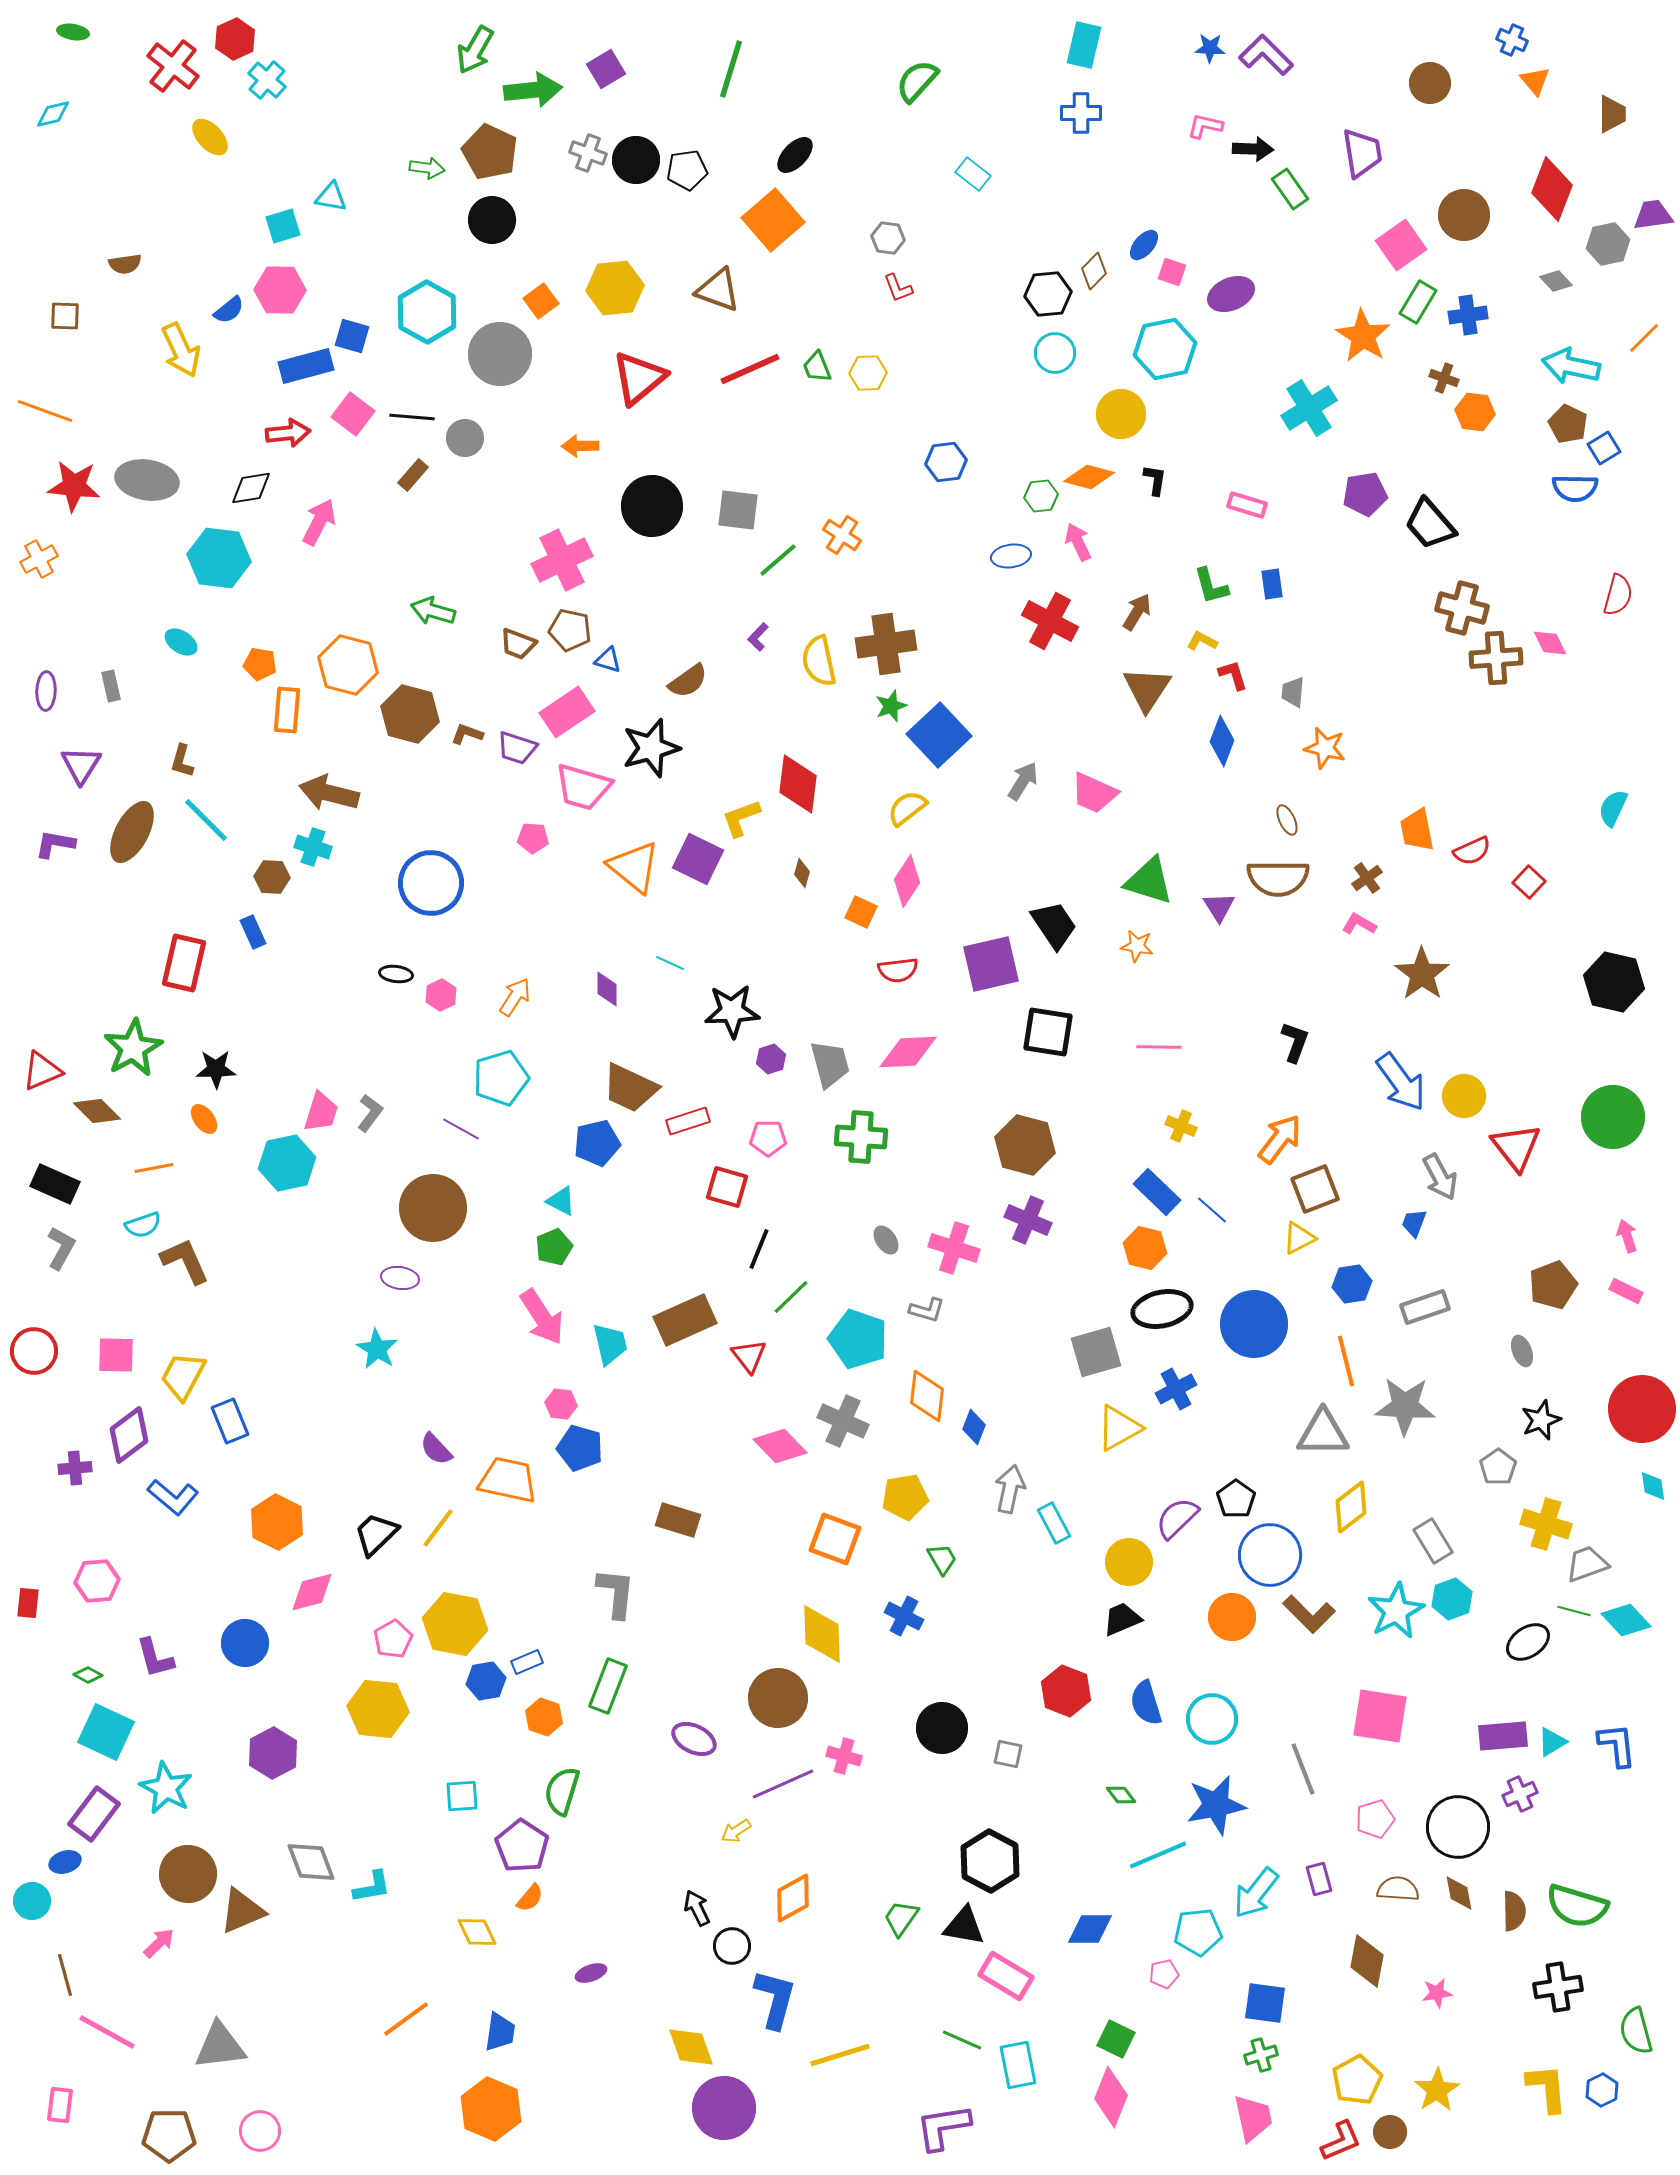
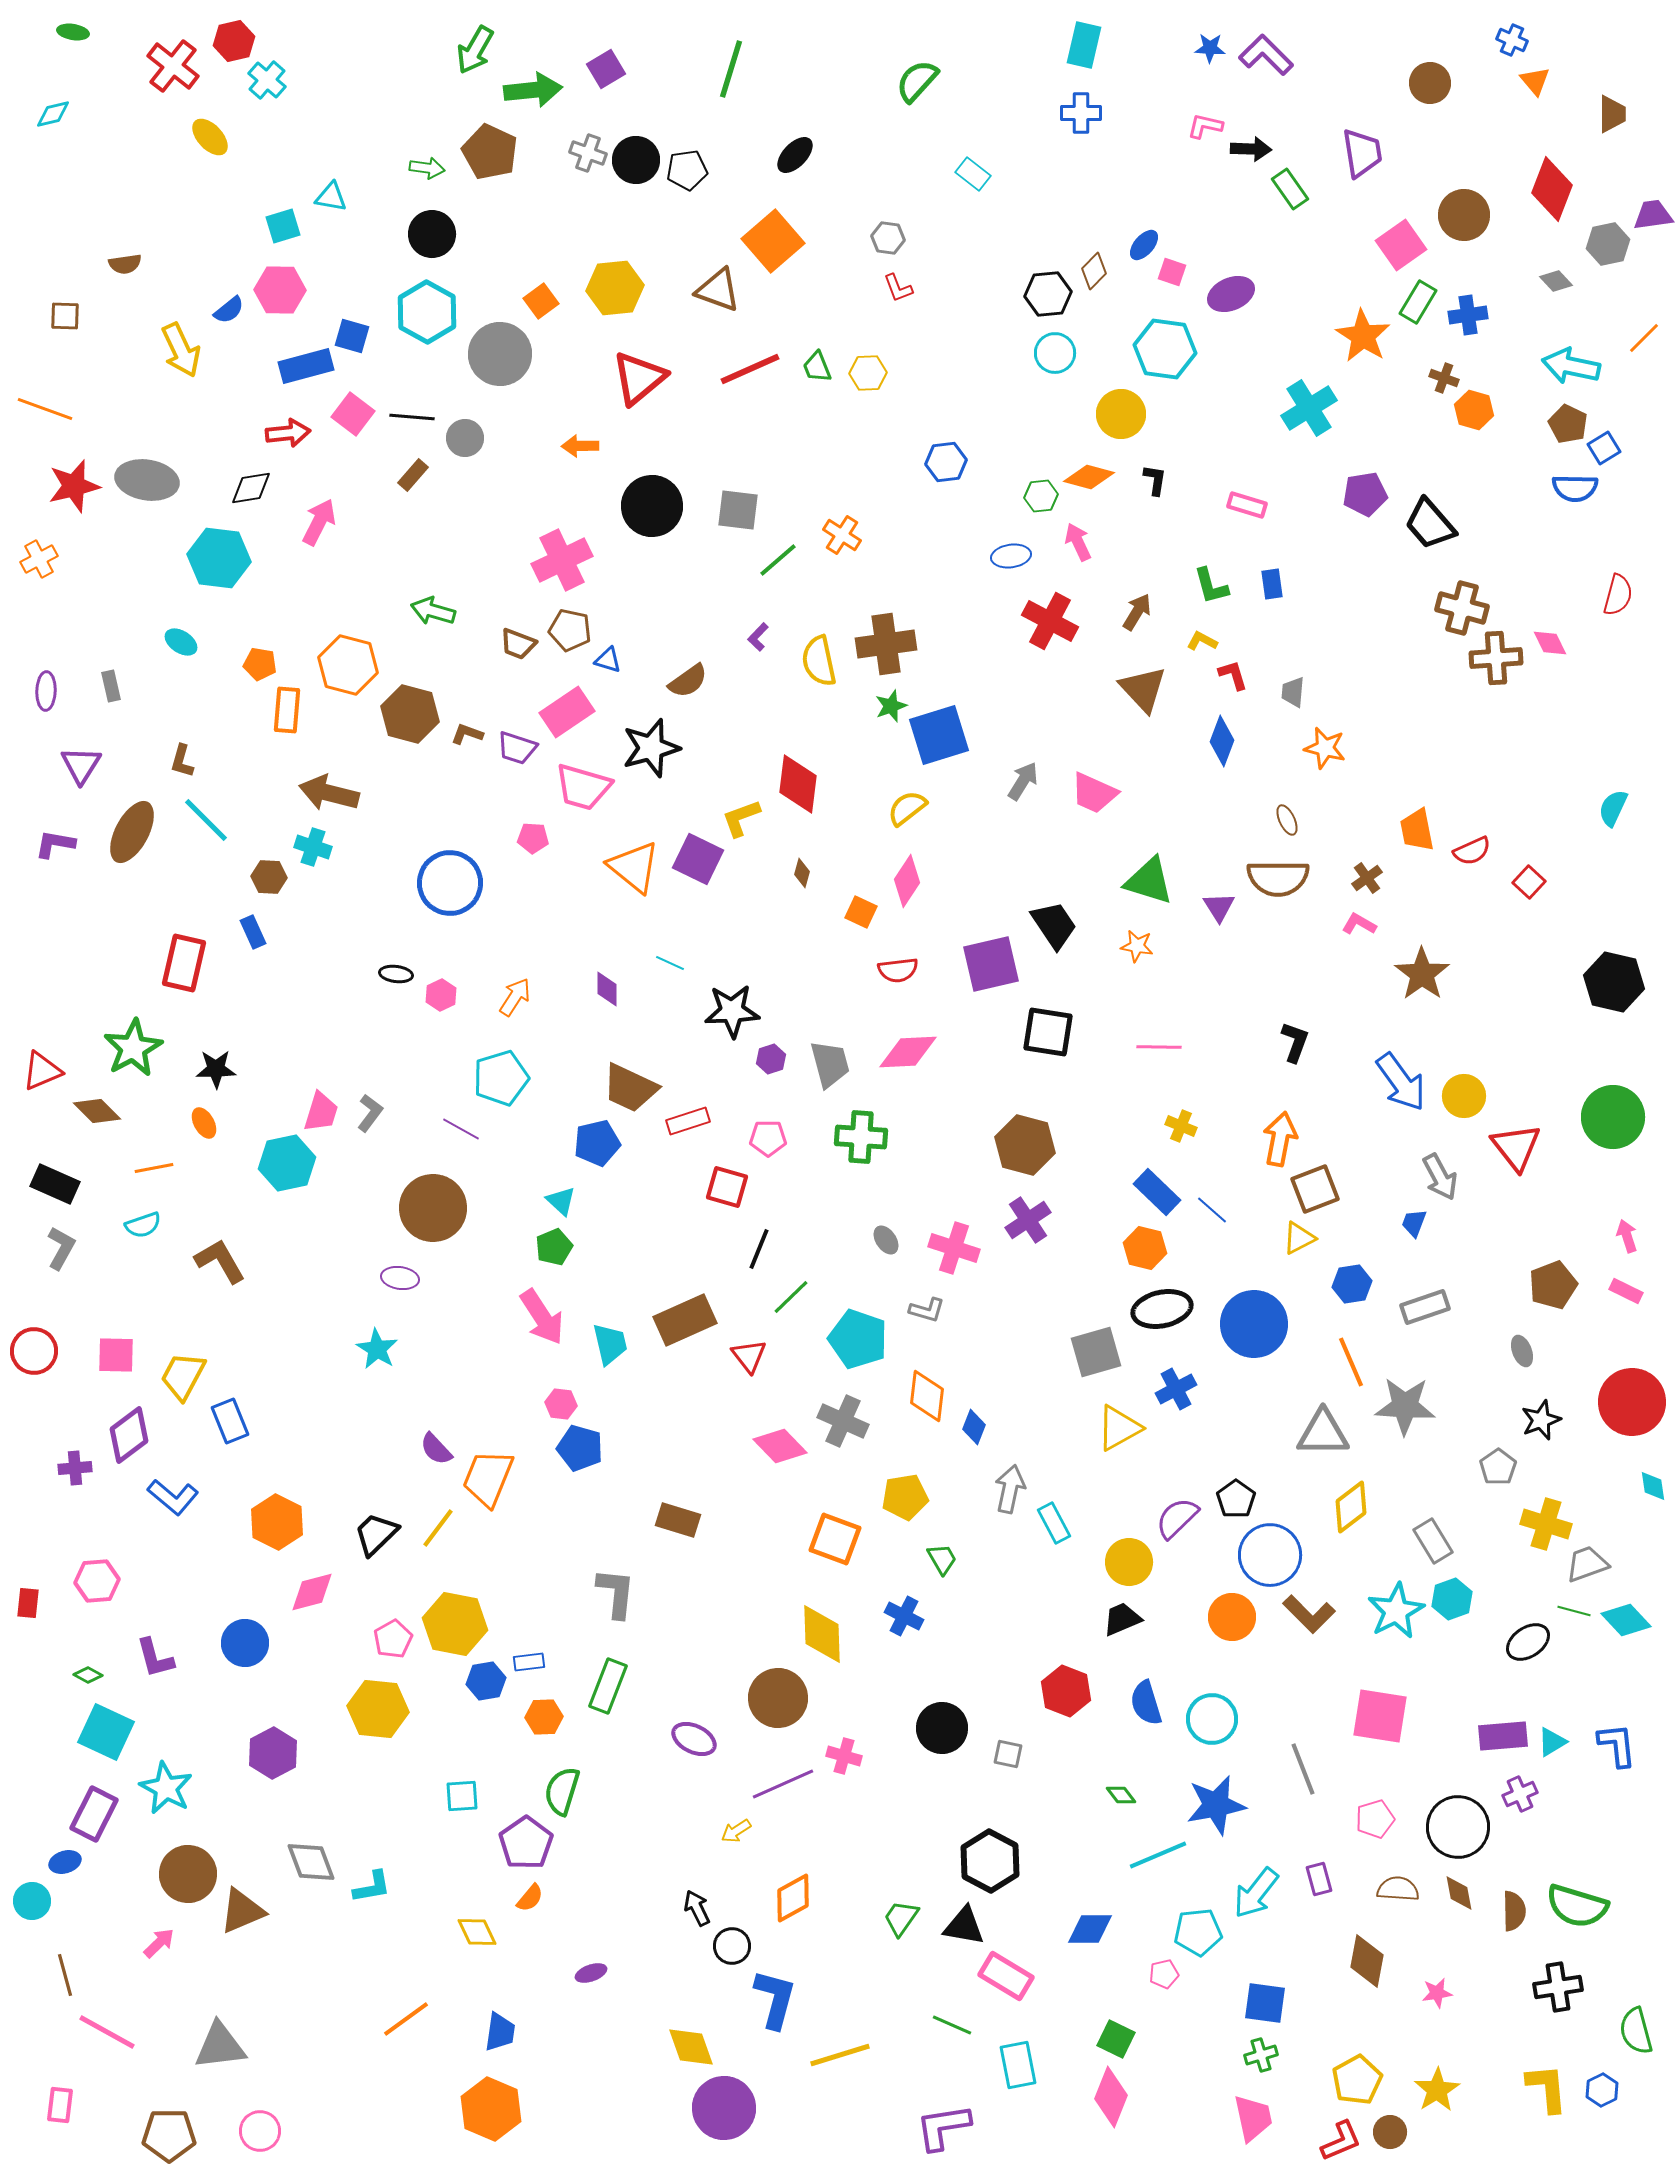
red hexagon at (235, 39): moved 1 px left, 2 px down; rotated 12 degrees clockwise
black arrow at (1253, 149): moved 2 px left
black circle at (492, 220): moved 60 px left, 14 px down
orange square at (773, 220): moved 21 px down
cyan hexagon at (1165, 349): rotated 20 degrees clockwise
orange line at (45, 411): moved 2 px up
orange hexagon at (1475, 412): moved 1 px left, 2 px up; rotated 9 degrees clockwise
red star at (74, 486): rotated 20 degrees counterclockwise
brown triangle at (1147, 689): moved 4 px left; rotated 16 degrees counterclockwise
blue square at (939, 735): rotated 26 degrees clockwise
brown hexagon at (272, 877): moved 3 px left
blue circle at (431, 883): moved 19 px right
orange ellipse at (204, 1119): moved 4 px down; rotated 8 degrees clockwise
orange arrow at (1280, 1139): rotated 26 degrees counterclockwise
cyan triangle at (561, 1201): rotated 16 degrees clockwise
purple cross at (1028, 1220): rotated 33 degrees clockwise
brown L-shape at (185, 1261): moved 35 px right; rotated 6 degrees counterclockwise
orange line at (1346, 1361): moved 5 px right, 1 px down; rotated 9 degrees counterclockwise
red circle at (1642, 1409): moved 10 px left, 7 px up
orange trapezoid at (508, 1480): moved 20 px left, 2 px up; rotated 80 degrees counterclockwise
blue rectangle at (527, 1662): moved 2 px right; rotated 16 degrees clockwise
orange hexagon at (544, 1717): rotated 21 degrees counterclockwise
purple rectangle at (94, 1814): rotated 10 degrees counterclockwise
purple pentagon at (522, 1846): moved 4 px right, 3 px up; rotated 4 degrees clockwise
green line at (962, 2040): moved 10 px left, 15 px up
